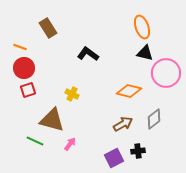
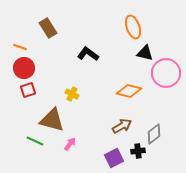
orange ellipse: moved 9 px left
gray diamond: moved 15 px down
brown arrow: moved 1 px left, 2 px down
